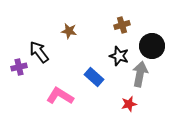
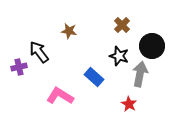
brown cross: rotated 28 degrees counterclockwise
red star: rotated 28 degrees counterclockwise
